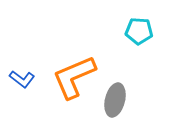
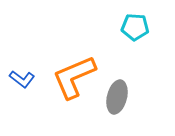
cyan pentagon: moved 4 px left, 4 px up
gray ellipse: moved 2 px right, 3 px up
